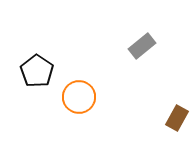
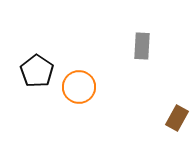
gray rectangle: rotated 48 degrees counterclockwise
orange circle: moved 10 px up
